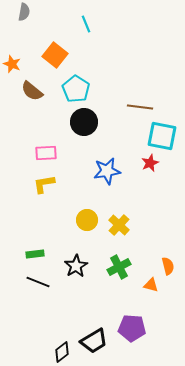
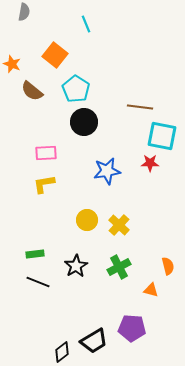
red star: rotated 24 degrees clockwise
orange triangle: moved 5 px down
